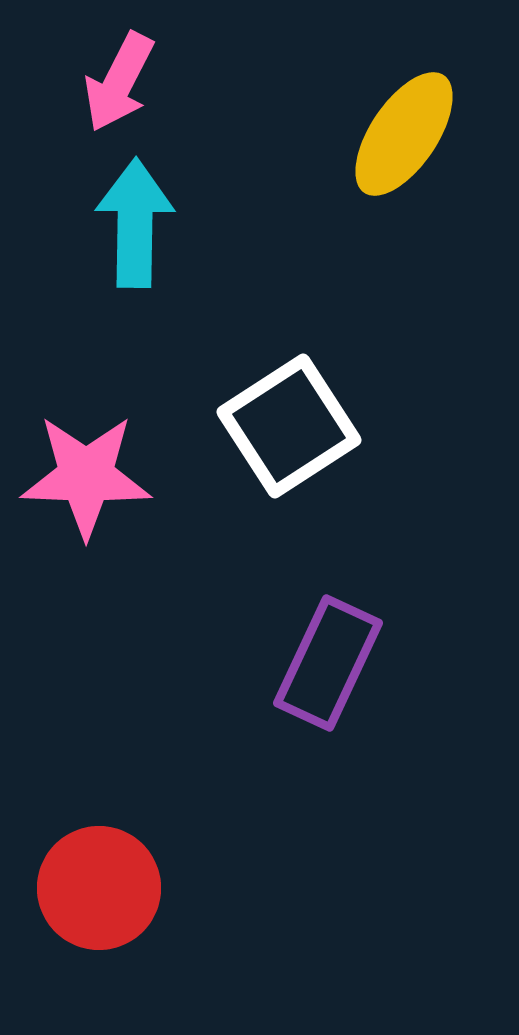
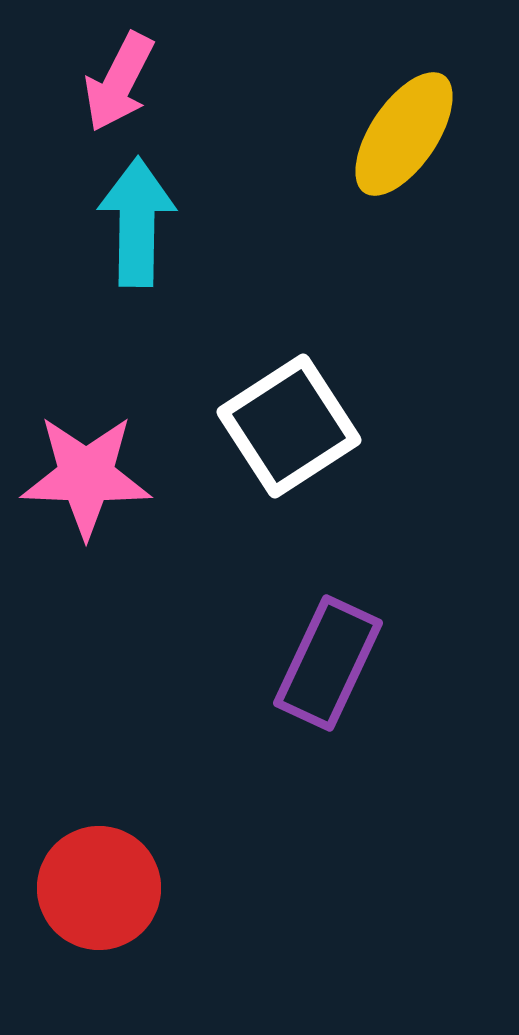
cyan arrow: moved 2 px right, 1 px up
